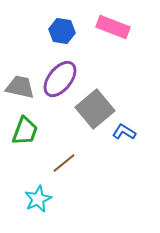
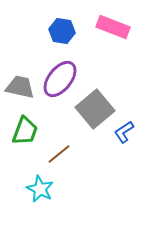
blue L-shape: rotated 65 degrees counterclockwise
brown line: moved 5 px left, 9 px up
cyan star: moved 2 px right, 10 px up; rotated 20 degrees counterclockwise
